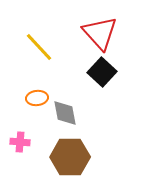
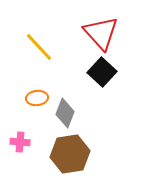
red triangle: moved 1 px right
gray diamond: rotated 32 degrees clockwise
brown hexagon: moved 3 px up; rotated 9 degrees counterclockwise
